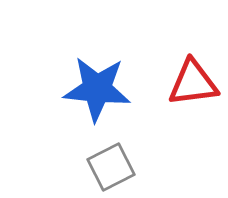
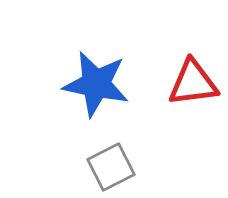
blue star: moved 1 px left, 5 px up; rotated 6 degrees clockwise
